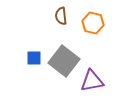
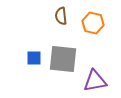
gray square: moved 1 px left, 2 px up; rotated 32 degrees counterclockwise
purple triangle: moved 3 px right
